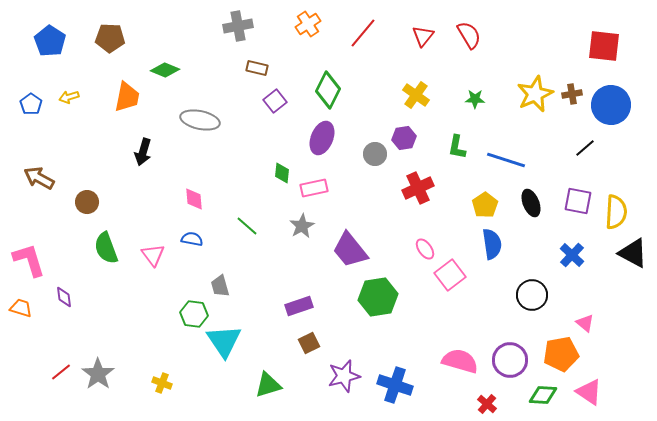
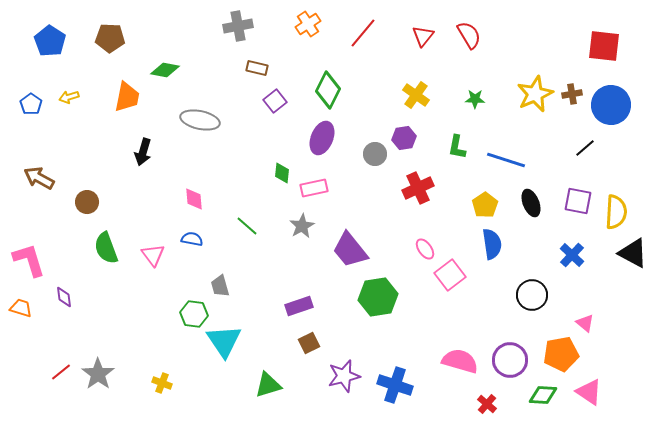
green diamond at (165, 70): rotated 12 degrees counterclockwise
